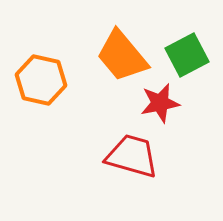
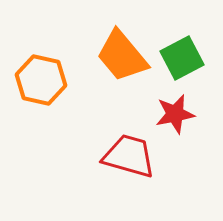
green square: moved 5 px left, 3 px down
red star: moved 15 px right, 11 px down
red trapezoid: moved 3 px left
